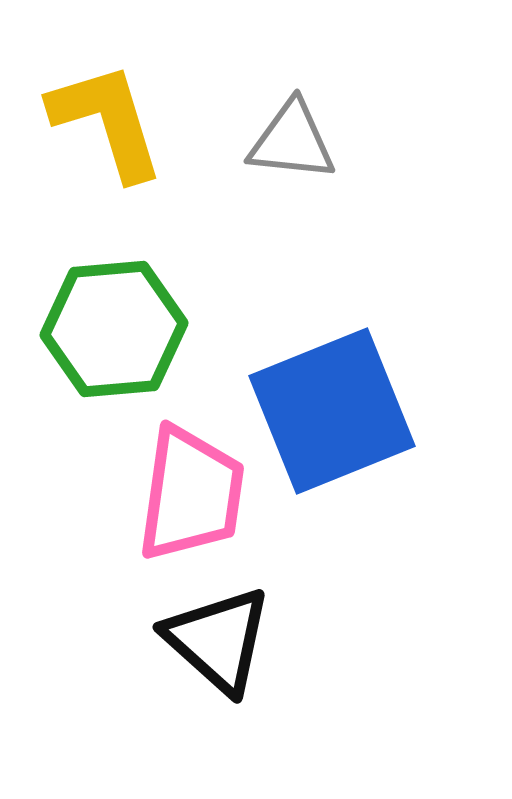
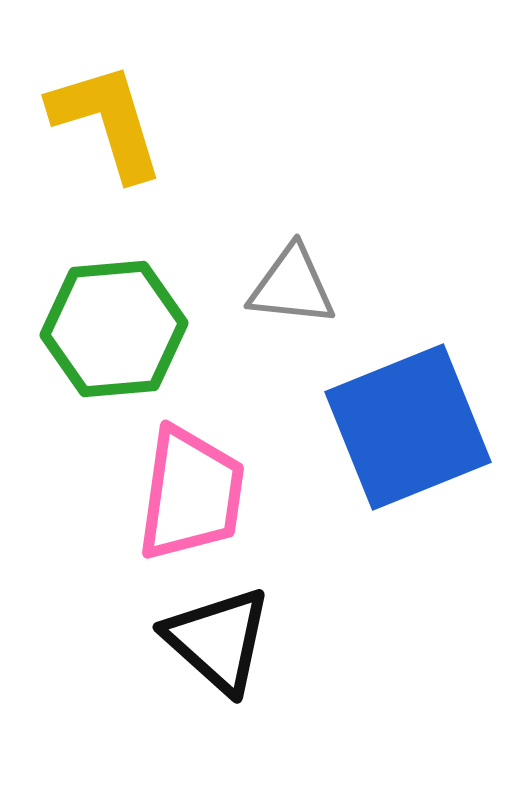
gray triangle: moved 145 px down
blue square: moved 76 px right, 16 px down
